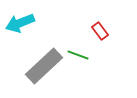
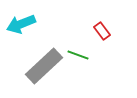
cyan arrow: moved 1 px right, 1 px down
red rectangle: moved 2 px right
